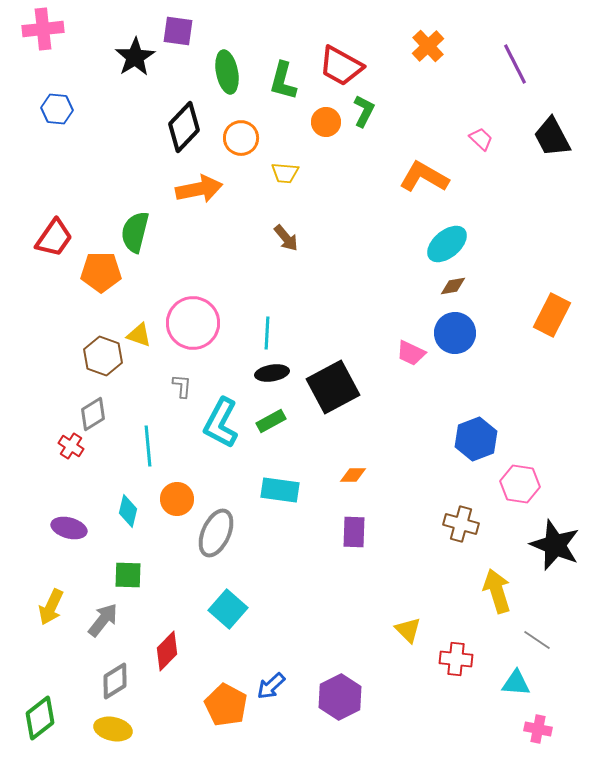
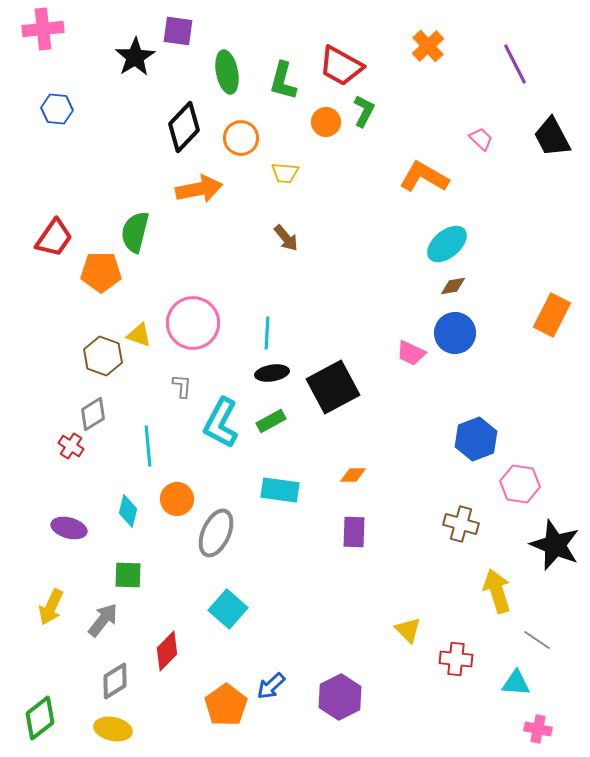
orange pentagon at (226, 705): rotated 9 degrees clockwise
